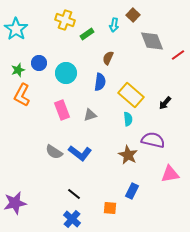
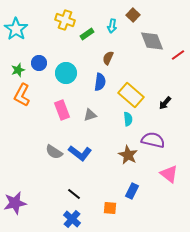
cyan arrow: moved 2 px left, 1 px down
pink triangle: moved 1 px left; rotated 48 degrees clockwise
